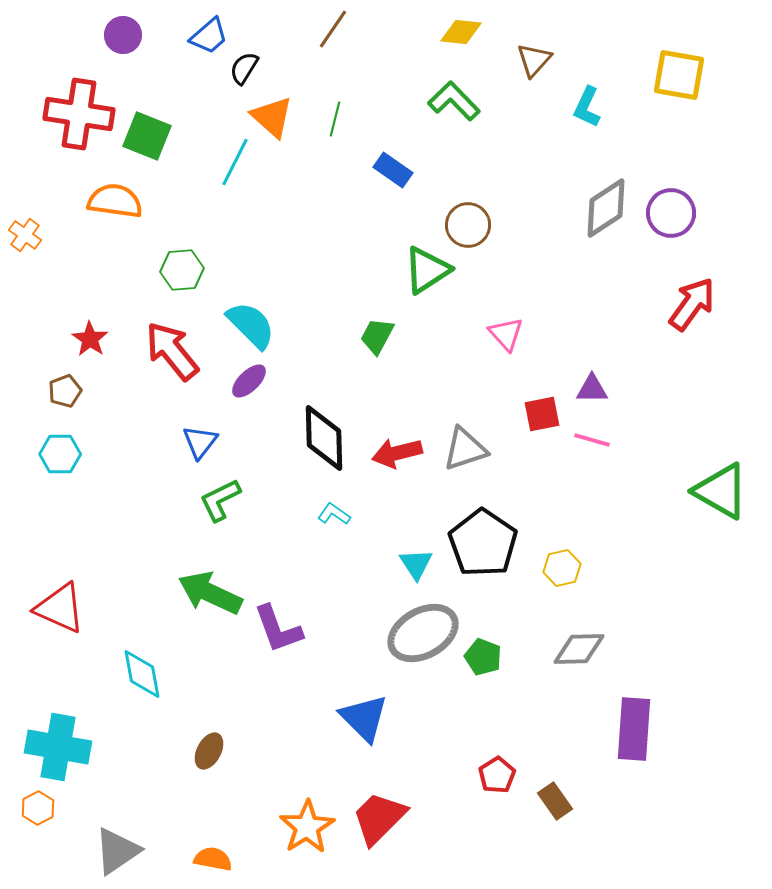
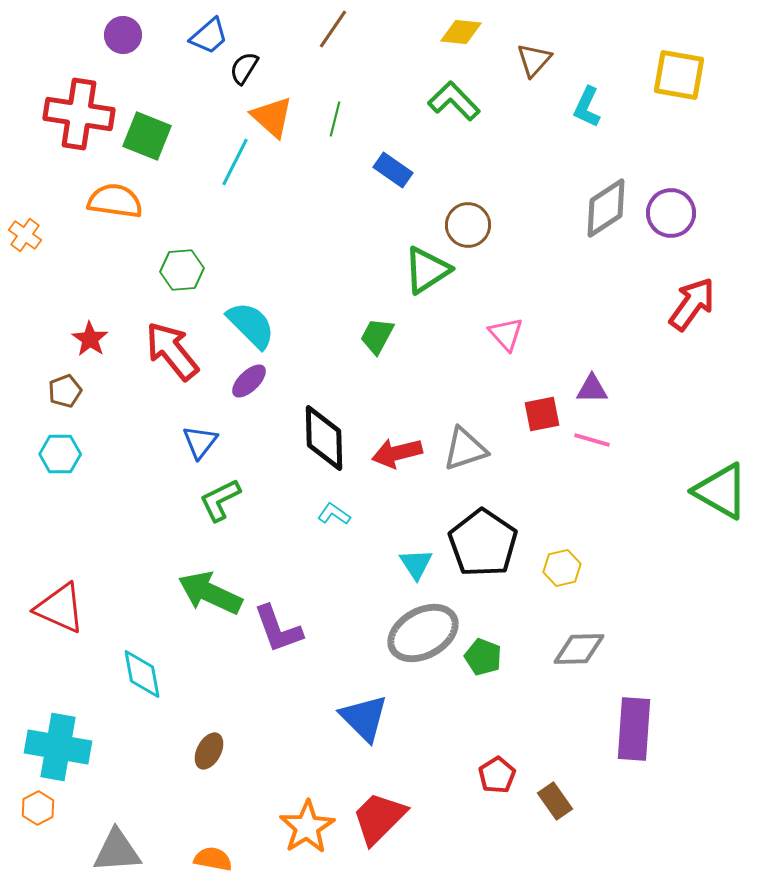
gray triangle at (117, 851): rotated 30 degrees clockwise
